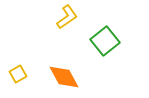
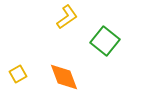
green square: rotated 12 degrees counterclockwise
orange diamond: rotated 8 degrees clockwise
